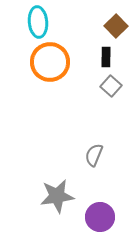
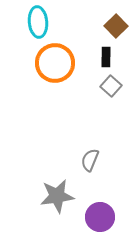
orange circle: moved 5 px right, 1 px down
gray semicircle: moved 4 px left, 5 px down
